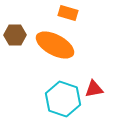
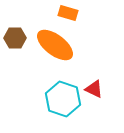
brown hexagon: moved 3 px down
orange ellipse: rotated 9 degrees clockwise
red triangle: rotated 36 degrees clockwise
